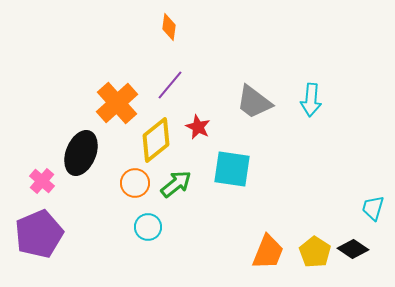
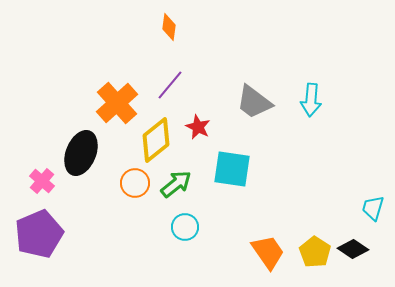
cyan circle: moved 37 px right
orange trapezoid: rotated 57 degrees counterclockwise
